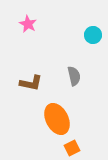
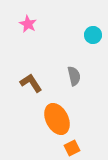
brown L-shape: rotated 135 degrees counterclockwise
